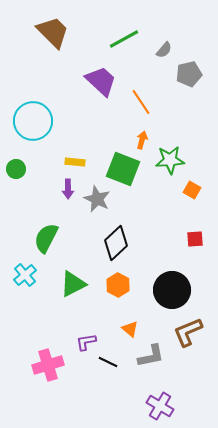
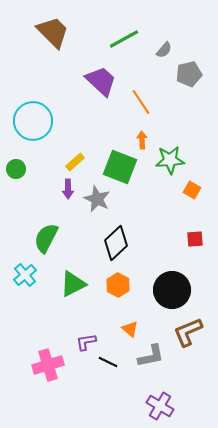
orange arrow: rotated 18 degrees counterclockwise
yellow rectangle: rotated 48 degrees counterclockwise
green square: moved 3 px left, 2 px up
